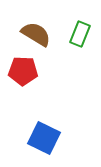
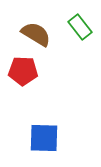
green rectangle: moved 7 px up; rotated 60 degrees counterclockwise
blue square: rotated 24 degrees counterclockwise
